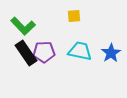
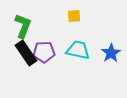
green L-shape: rotated 115 degrees counterclockwise
cyan trapezoid: moved 2 px left, 1 px up
